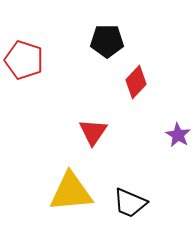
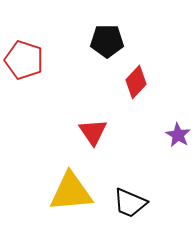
red triangle: rotated 8 degrees counterclockwise
